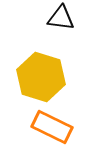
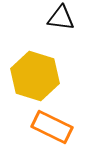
yellow hexagon: moved 6 px left, 1 px up
